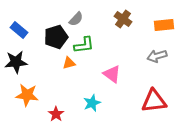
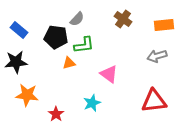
gray semicircle: moved 1 px right
black pentagon: rotated 25 degrees clockwise
pink triangle: moved 3 px left
